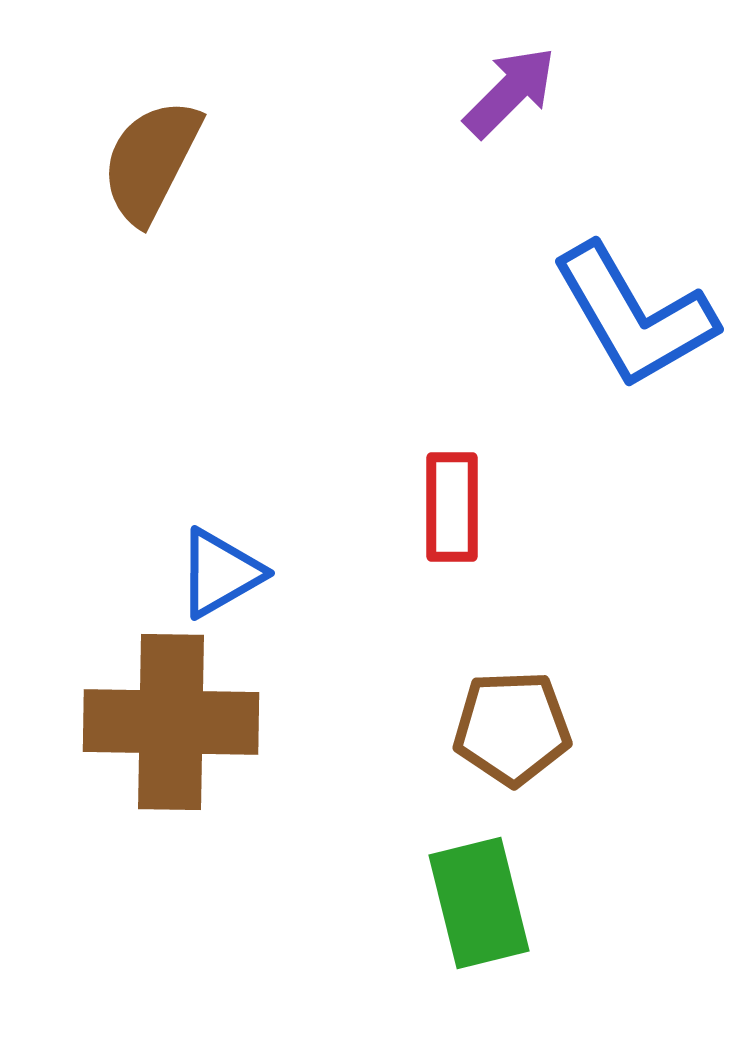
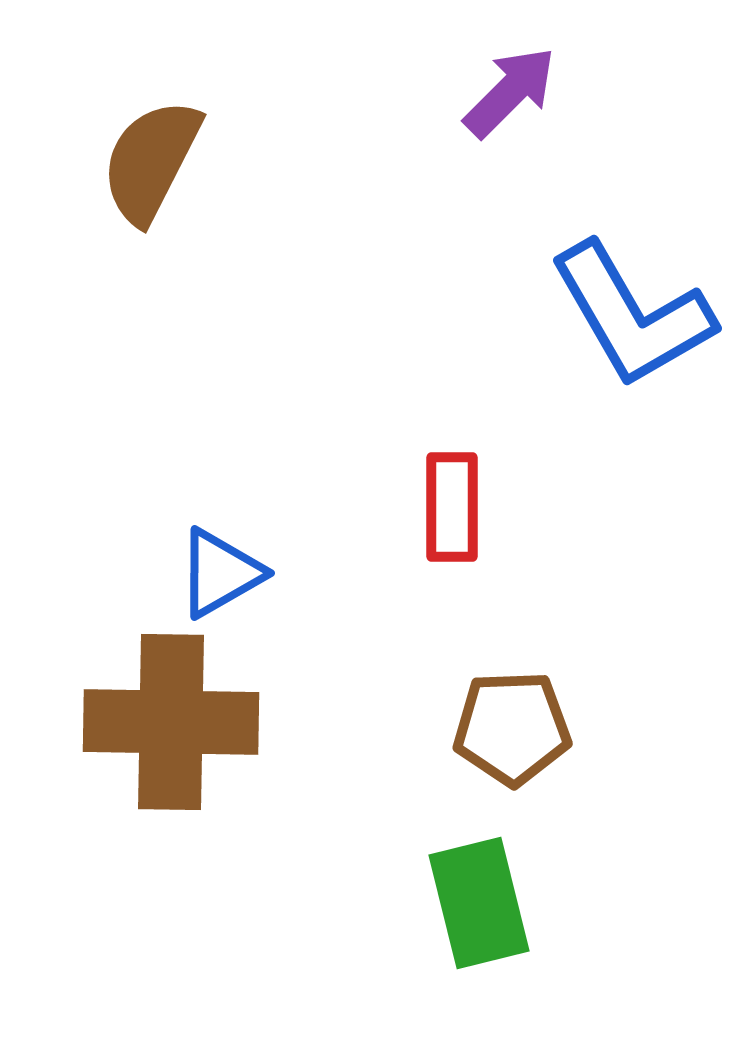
blue L-shape: moved 2 px left, 1 px up
